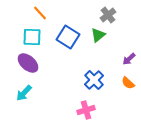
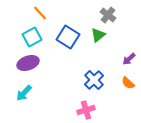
gray cross: rotated 14 degrees counterclockwise
cyan square: rotated 30 degrees counterclockwise
purple ellipse: rotated 60 degrees counterclockwise
